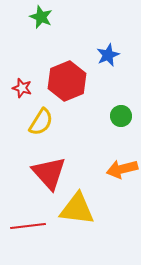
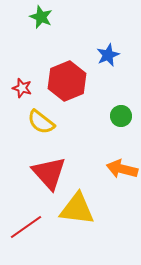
yellow semicircle: rotated 96 degrees clockwise
orange arrow: rotated 28 degrees clockwise
red line: moved 2 px left, 1 px down; rotated 28 degrees counterclockwise
